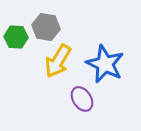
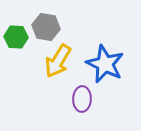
purple ellipse: rotated 35 degrees clockwise
